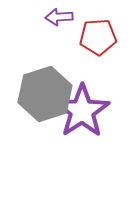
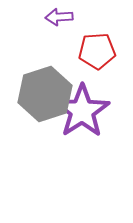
red pentagon: moved 1 px left, 14 px down
